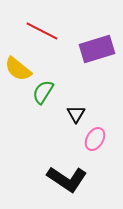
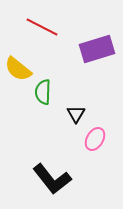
red line: moved 4 px up
green semicircle: rotated 30 degrees counterclockwise
black L-shape: moved 15 px left; rotated 18 degrees clockwise
